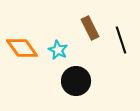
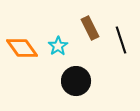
cyan star: moved 4 px up; rotated 12 degrees clockwise
